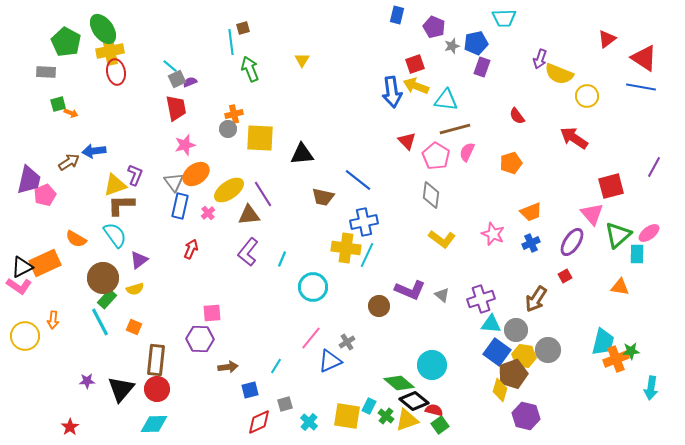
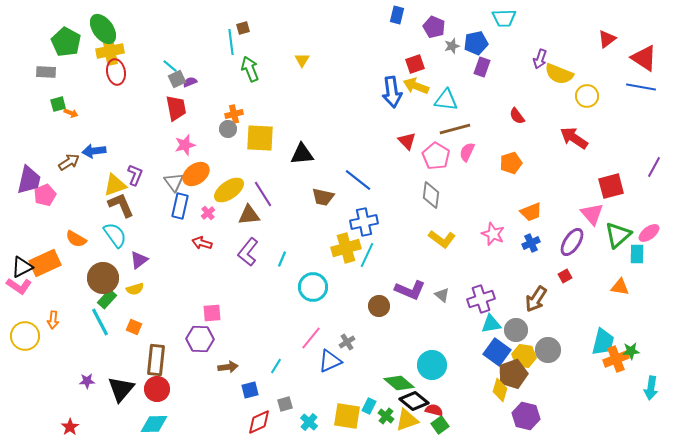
brown L-shape at (121, 205): rotated 68 degrees clockwise
yellow cross at (346, 248): rotated 24 degrees counterclockwise
red arrow at (191, 249): moved 11 px right, 6 px up; rotated 96 degrees counterclockwise
cyan triangle at (491, 324): rotated 15 degrees counterclockwise
